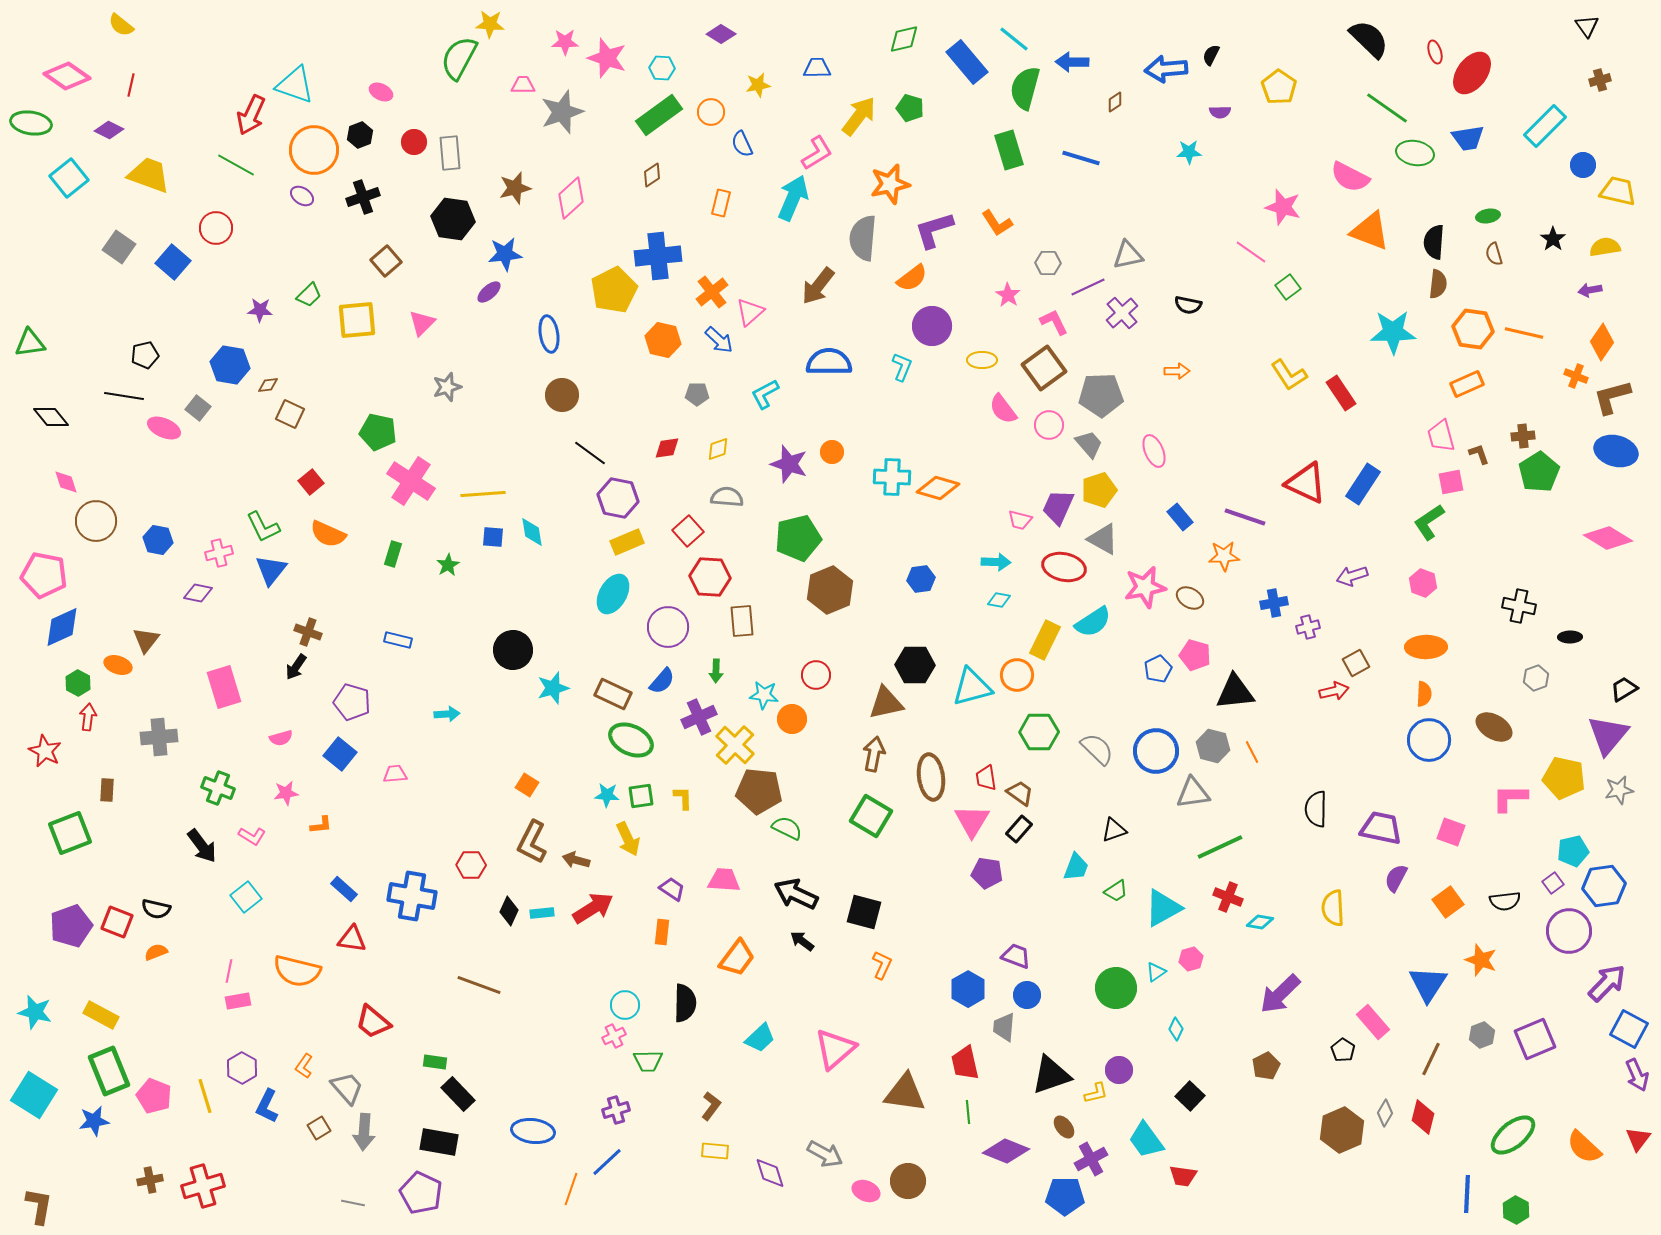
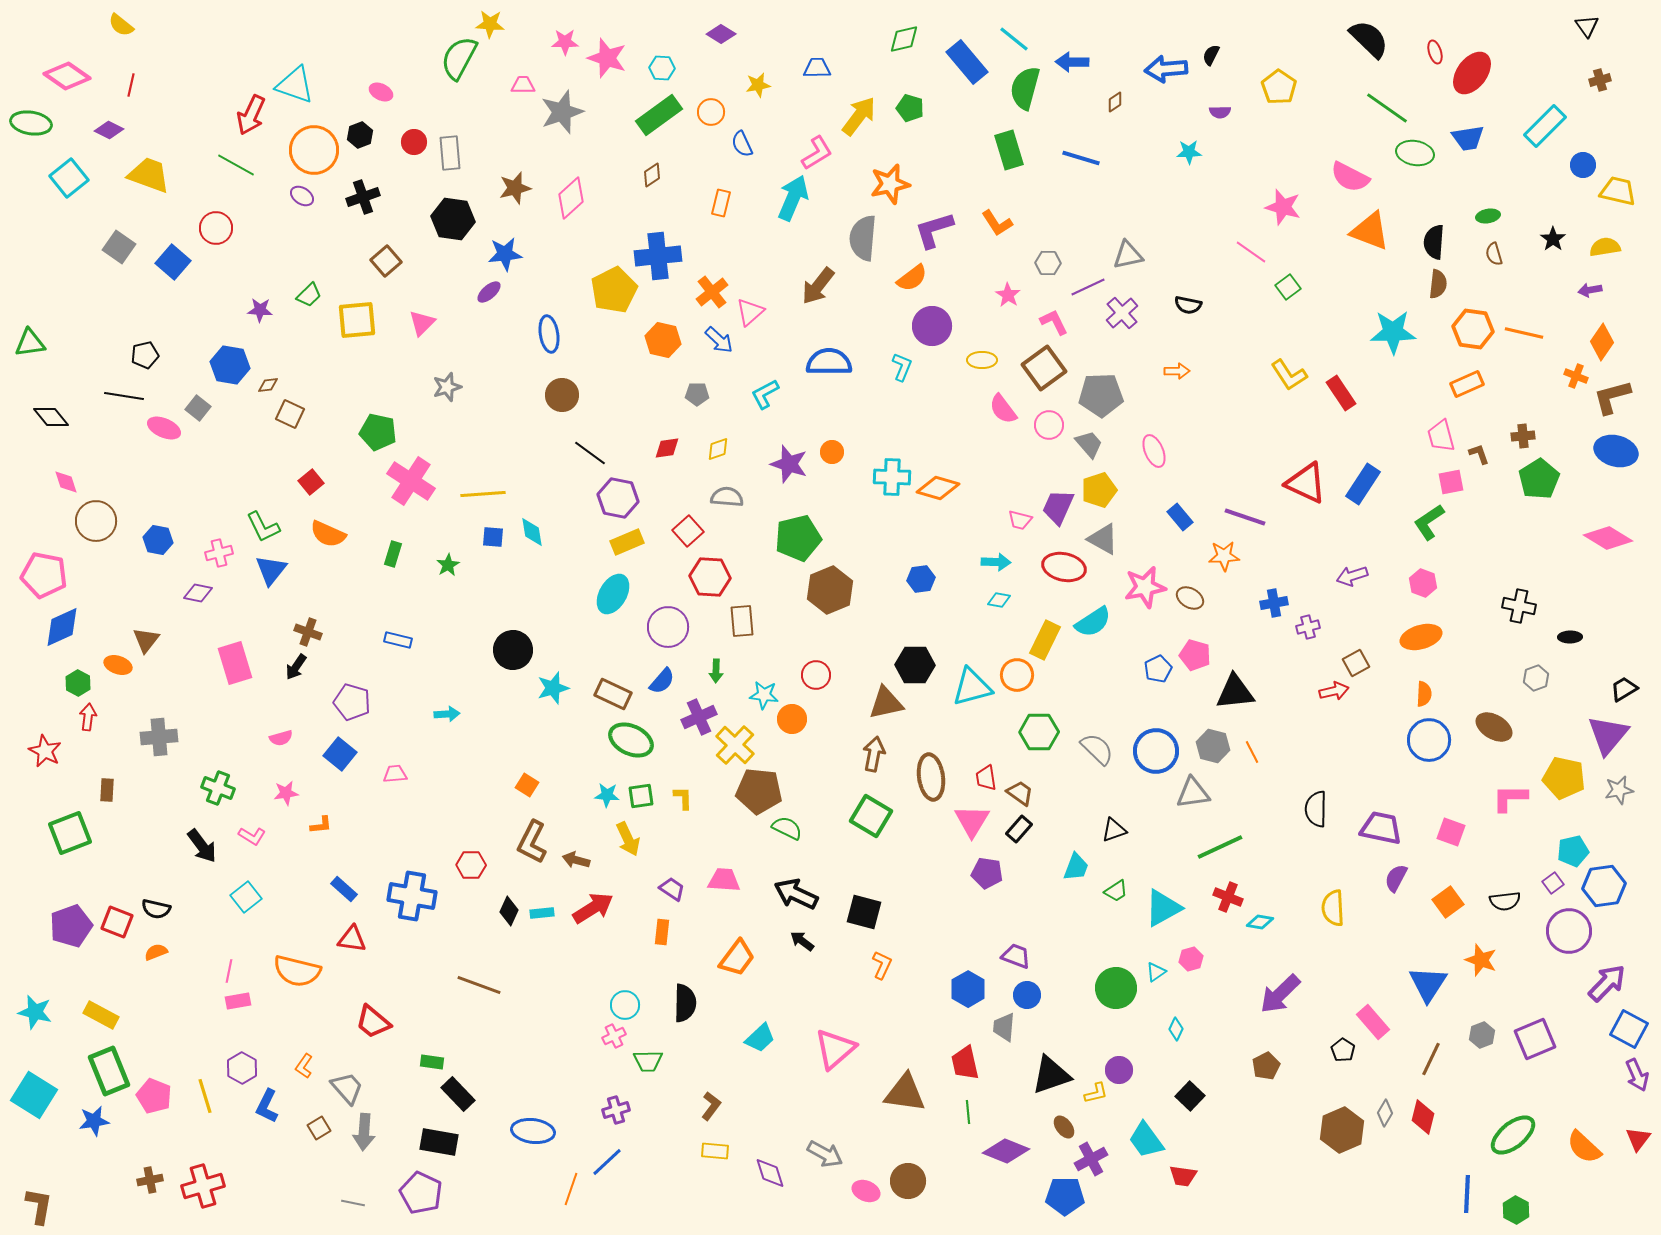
green pentagon at (1539, 472): moved 7 px down
orange ellipse at (1426, 647): moved 5 px left, 10 px up; rotated 15 degrees counterclockwise
pink rectangle at (224, 687): moved 11 px right, 24 px up
green rectangle at (435, 1062): moved 3 px left
